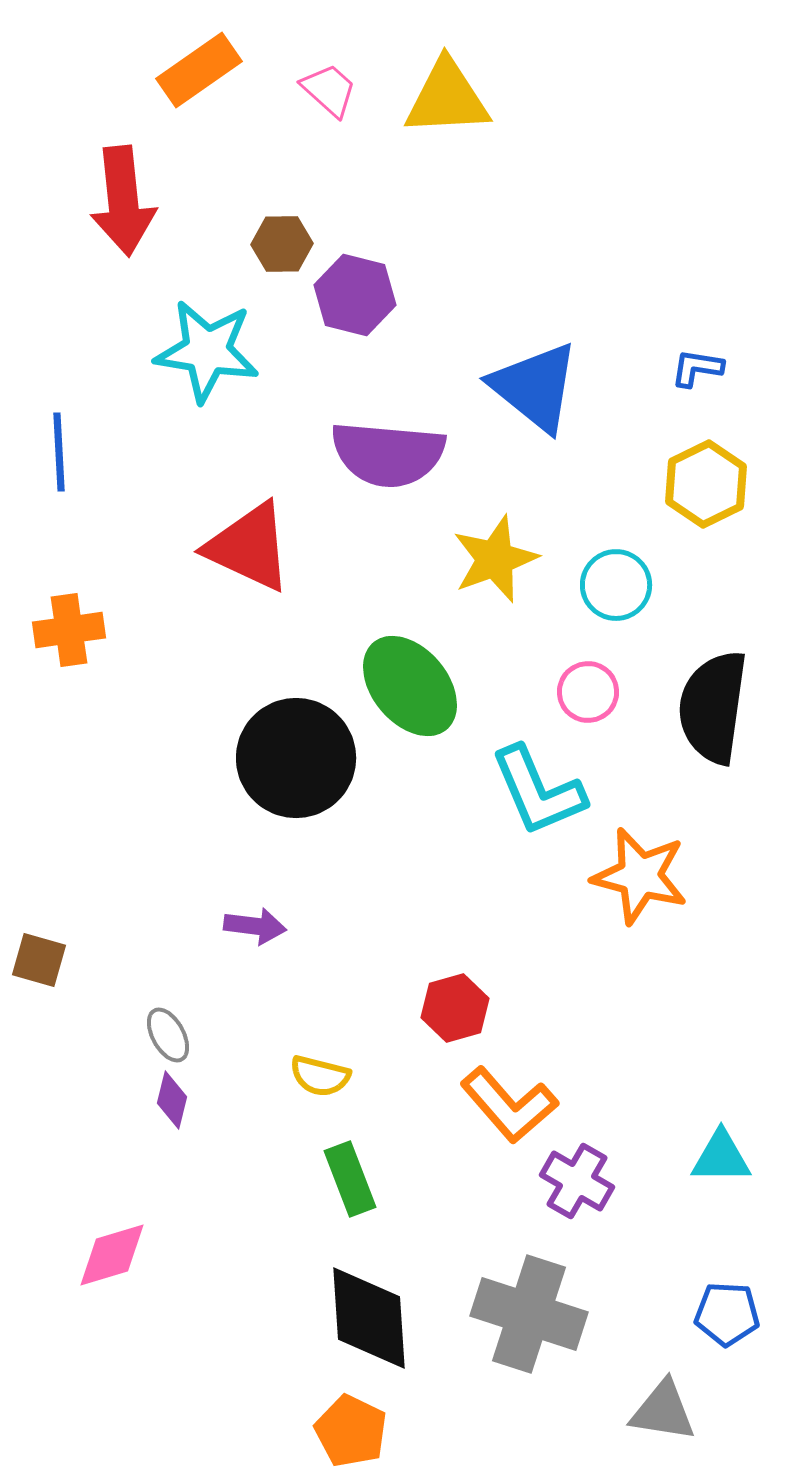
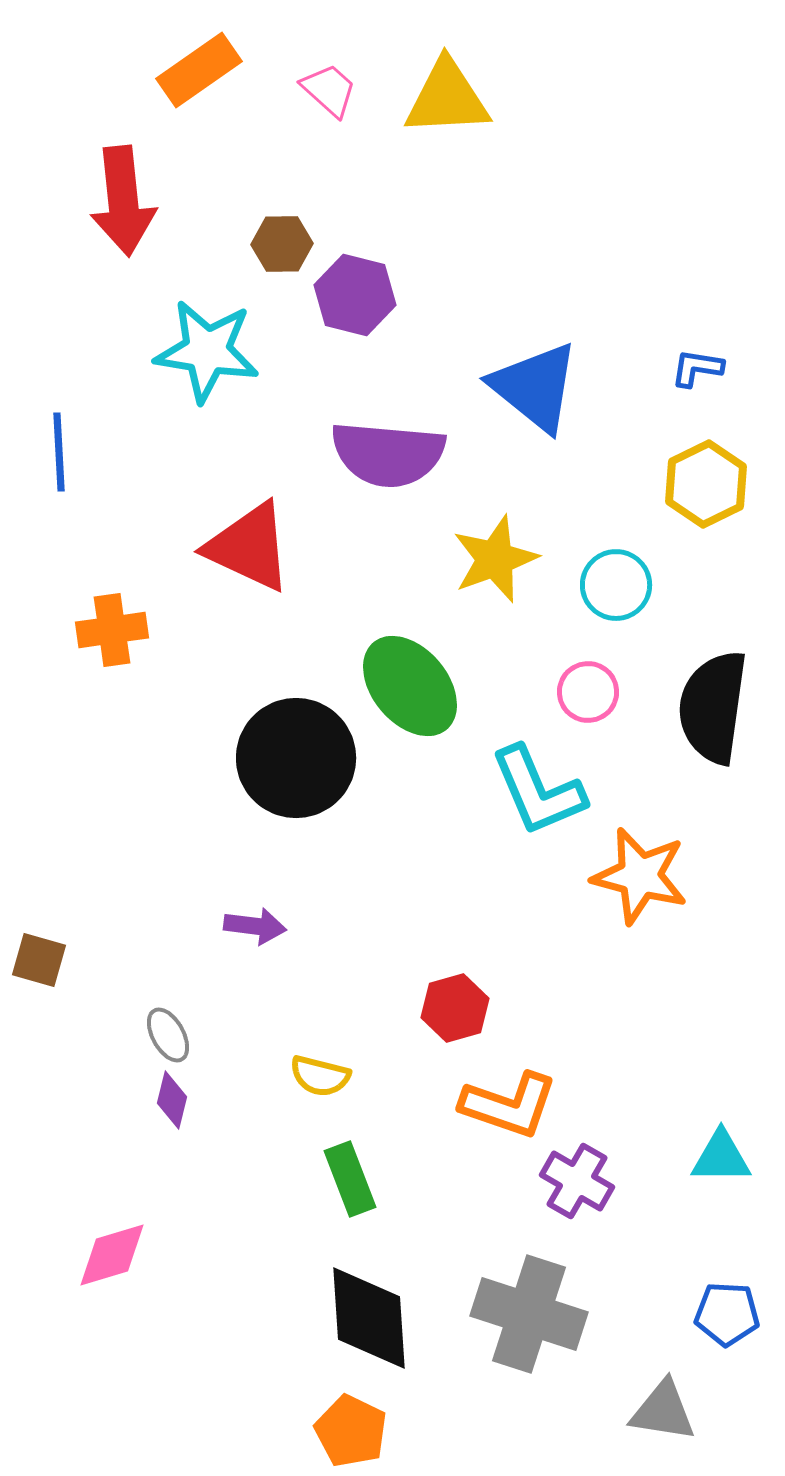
orange cross: moved 43 px right
orange L-shape: rotated 30 degrees counterclockwise
